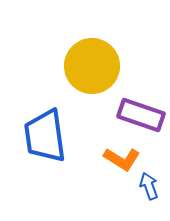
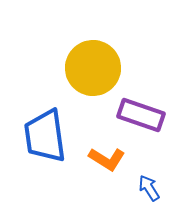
yellow circle: moved 1 px right, 2 px down
orange L-shape: moved 15 px left
blue arrow: moved 2 px down; rotated 12 degrees counterclockwise
